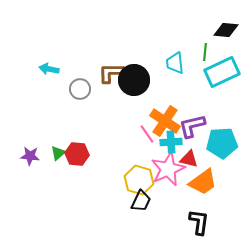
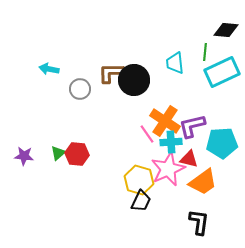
purple star: moved 6 px left
